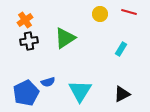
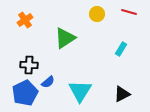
yellow circle: moved 3 px left
black cross: moved 24 px down; rotated 12 degrees clockwise
blue semicircle: rotated 24 degrees counterclockwise
blue pentagon: moved 1 px left
